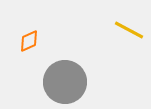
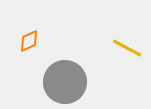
yellow line: moved 2 px left, 18 px down
